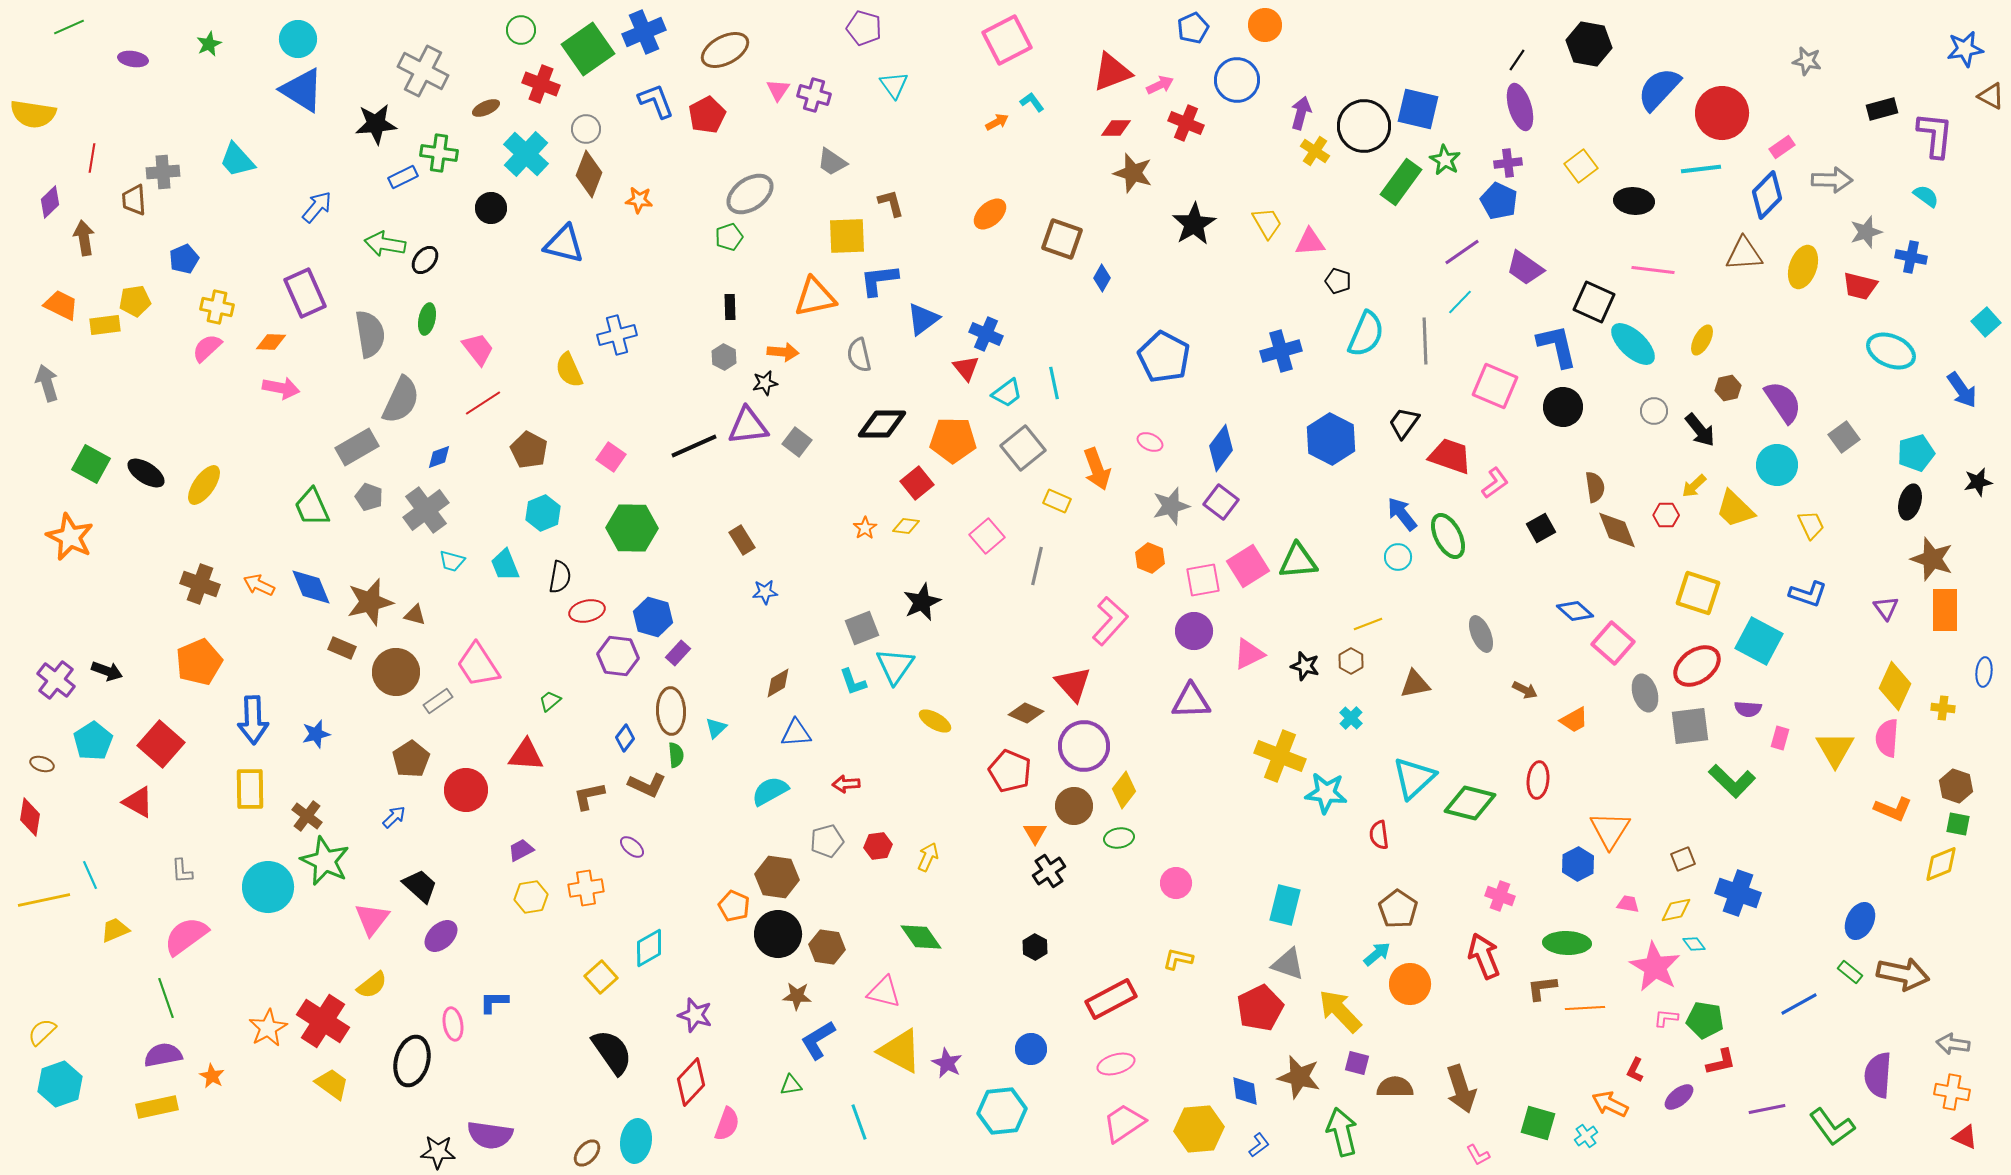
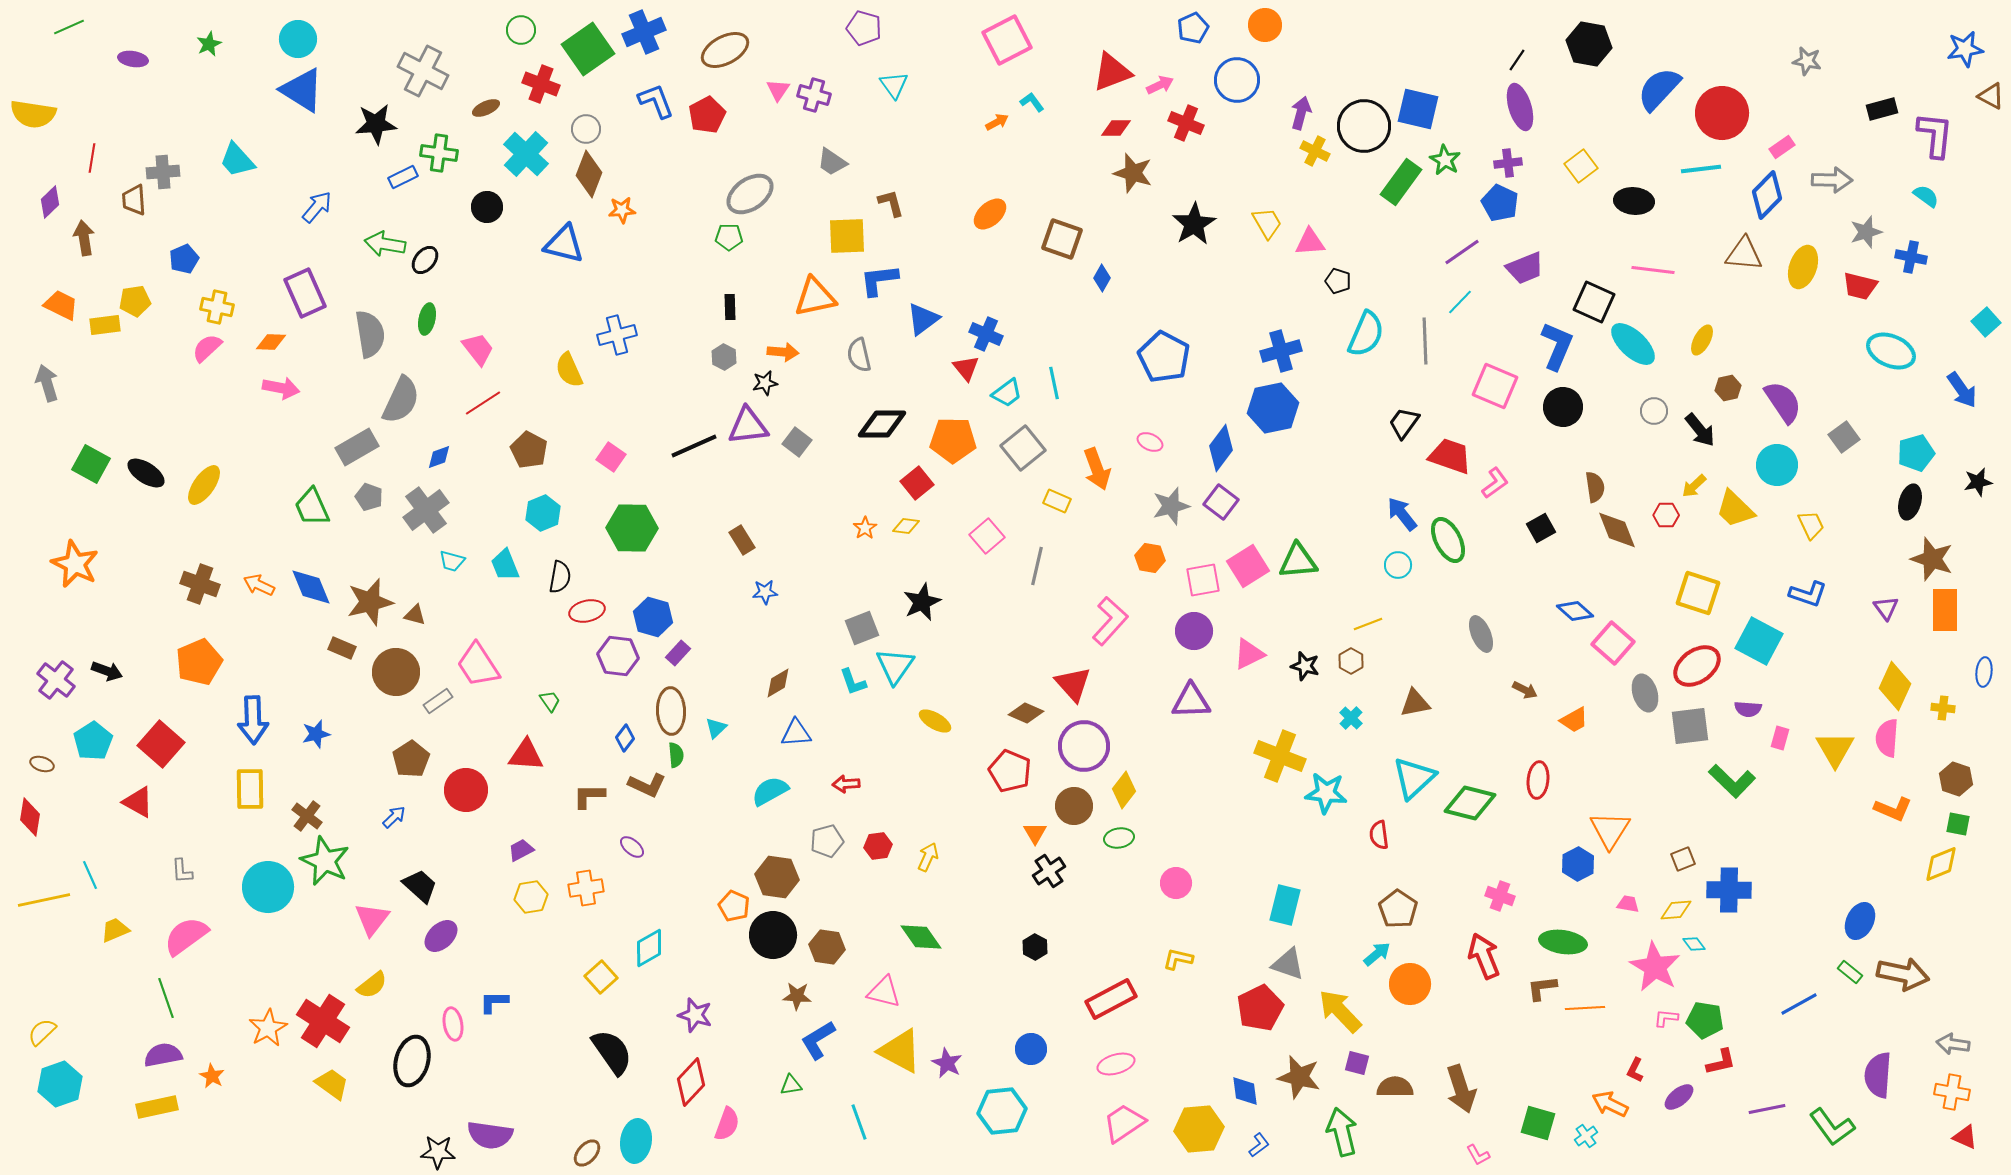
yellow cross at (1315, 151): rotated 8 degrees counterclockwise
orange star at (639, 200): moved 17 px left, 10 px down; rotated 12 degrees counterclockwise
blue pentagon at (1499, 201): moved 1 px right, 2 px down
black circle at (491, 208): moved 4 px left, 1 px up
green pentagon at (729, 237): rotated 20 degrees clockwise
brown triangle at (1744, 254): rotated 9 degrees clockwise
purple trapezoid at (1525, 268): rotated 57 degrees counterclockwise
blue L-shape at (1557, 346): rotated 36 degrees clockwise
blue hexagon at (1331, 439): moved 58 px left, 31 px up; rotated 21 degrees clockwise
green ellipse at (1448, 536): moved 4 px down
orange star at (70, 537): moved 5 px right, 27 px down
cyan circle at (1398, 557): moved 8 px down
orange hexagon at (1150, 558): rotated 12 degrees counterclockwise
brown triangle at (1415, 684): moved 19 px down
green trapezoid at (550, 701): rotated 95 degrees clockwise
brown hexagon at (1956, 786): moved 7 px up
brown L-shape at (589, 796): rotated 12 degrees clockwise
blue cross at (1738, 893): moved 9 px left, 3 px up; rotated 18 degrees counterclockwise
yellow diamond at (1676, 910): rotated 8 degrees clockwise
black circle at (778, 934): moved 5 px left, 1 px down
green ellipse at (1567, 943): moved 4 px left, 1 px up; rotated 6 degrees clockwise
